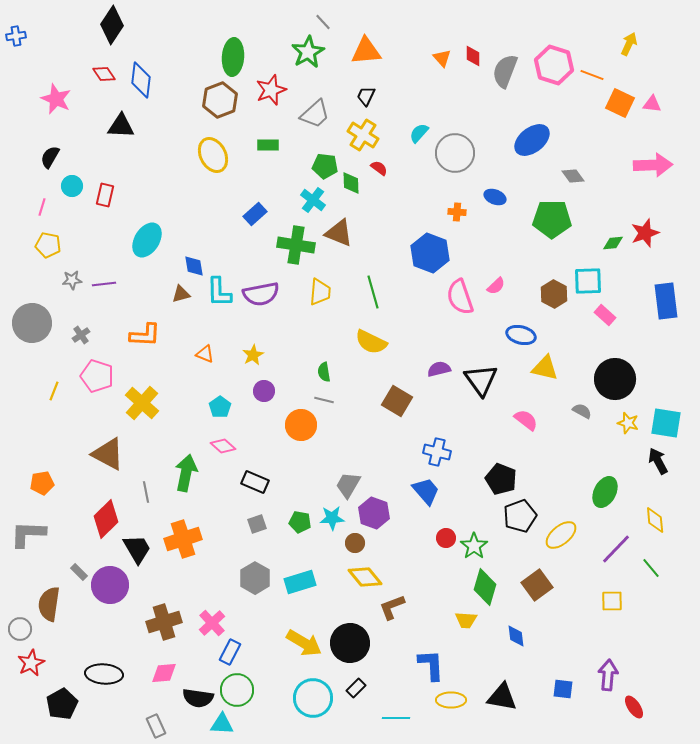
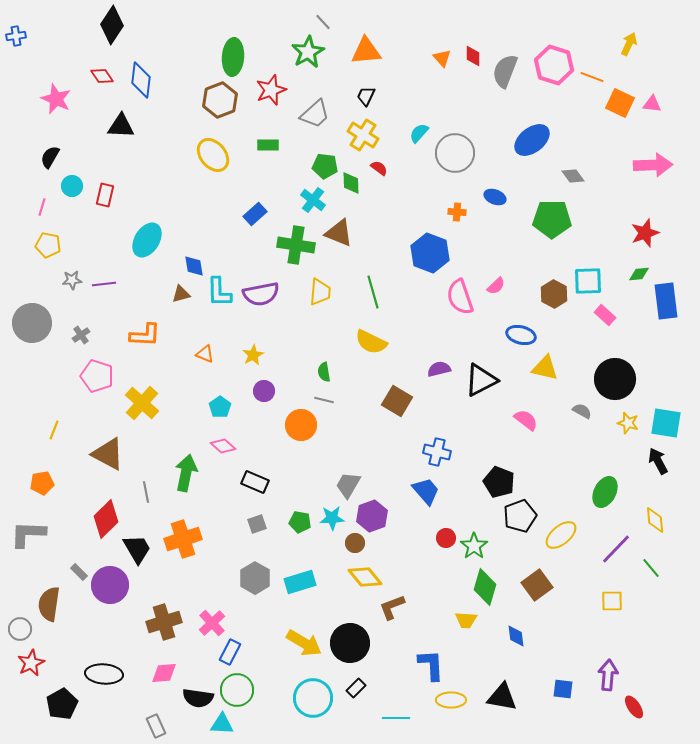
red diamond at (104, 74): moved 2 px left, 2 px down
orange line at (592, 75): moved 2 px down
yellow ellipse at (213, 155): rotated 12 degrees counterclockwise
green diamond at (613, 243): moved 26 px right, 31 px down
black triangle at (481, 380): rotated 39 degrees clockwise
yellow line at (54, 391): moved 39 px down
black pentagon at (501, 479): moved 2 px left, 3 px down
purple hexagon at (374, 513): moved 2 px left, 3 px down; rotated 20 degrees clockwise
